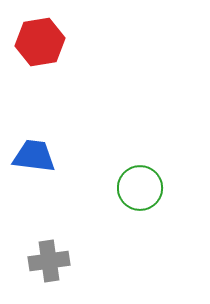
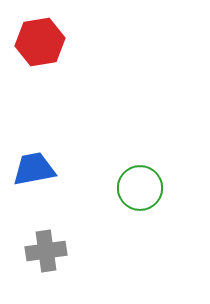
blue trapezoid: moved 13 px down; rotated 18 degrees counterclockwise
gray cross: moved 3 px left, 10 px up
